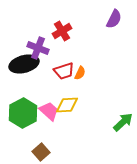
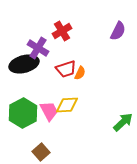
purple semicircle: moved 4 px right, 12 px down
purple cross: rotated 10 degrees clockwise
red trapezoid: moved 2 px right, 2 px up
pink trapezoid: rotated 20 degrees clockwise
